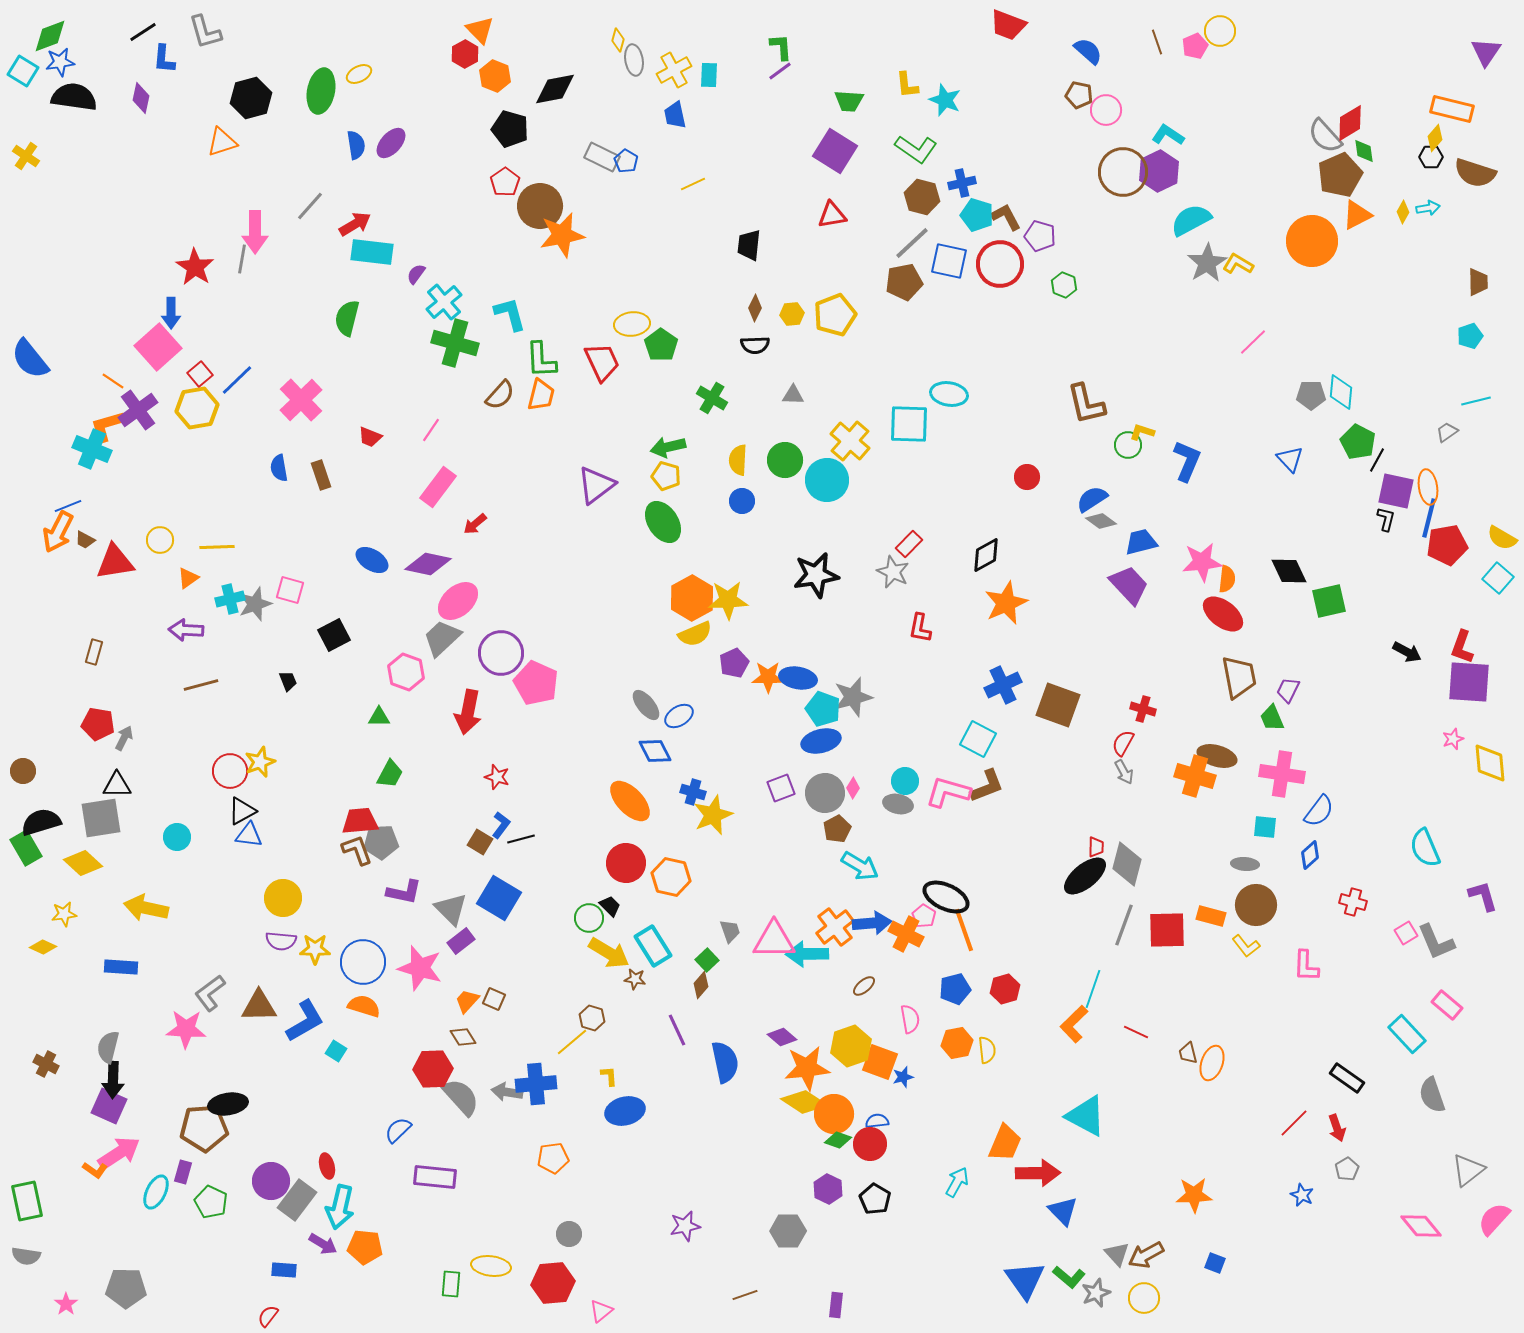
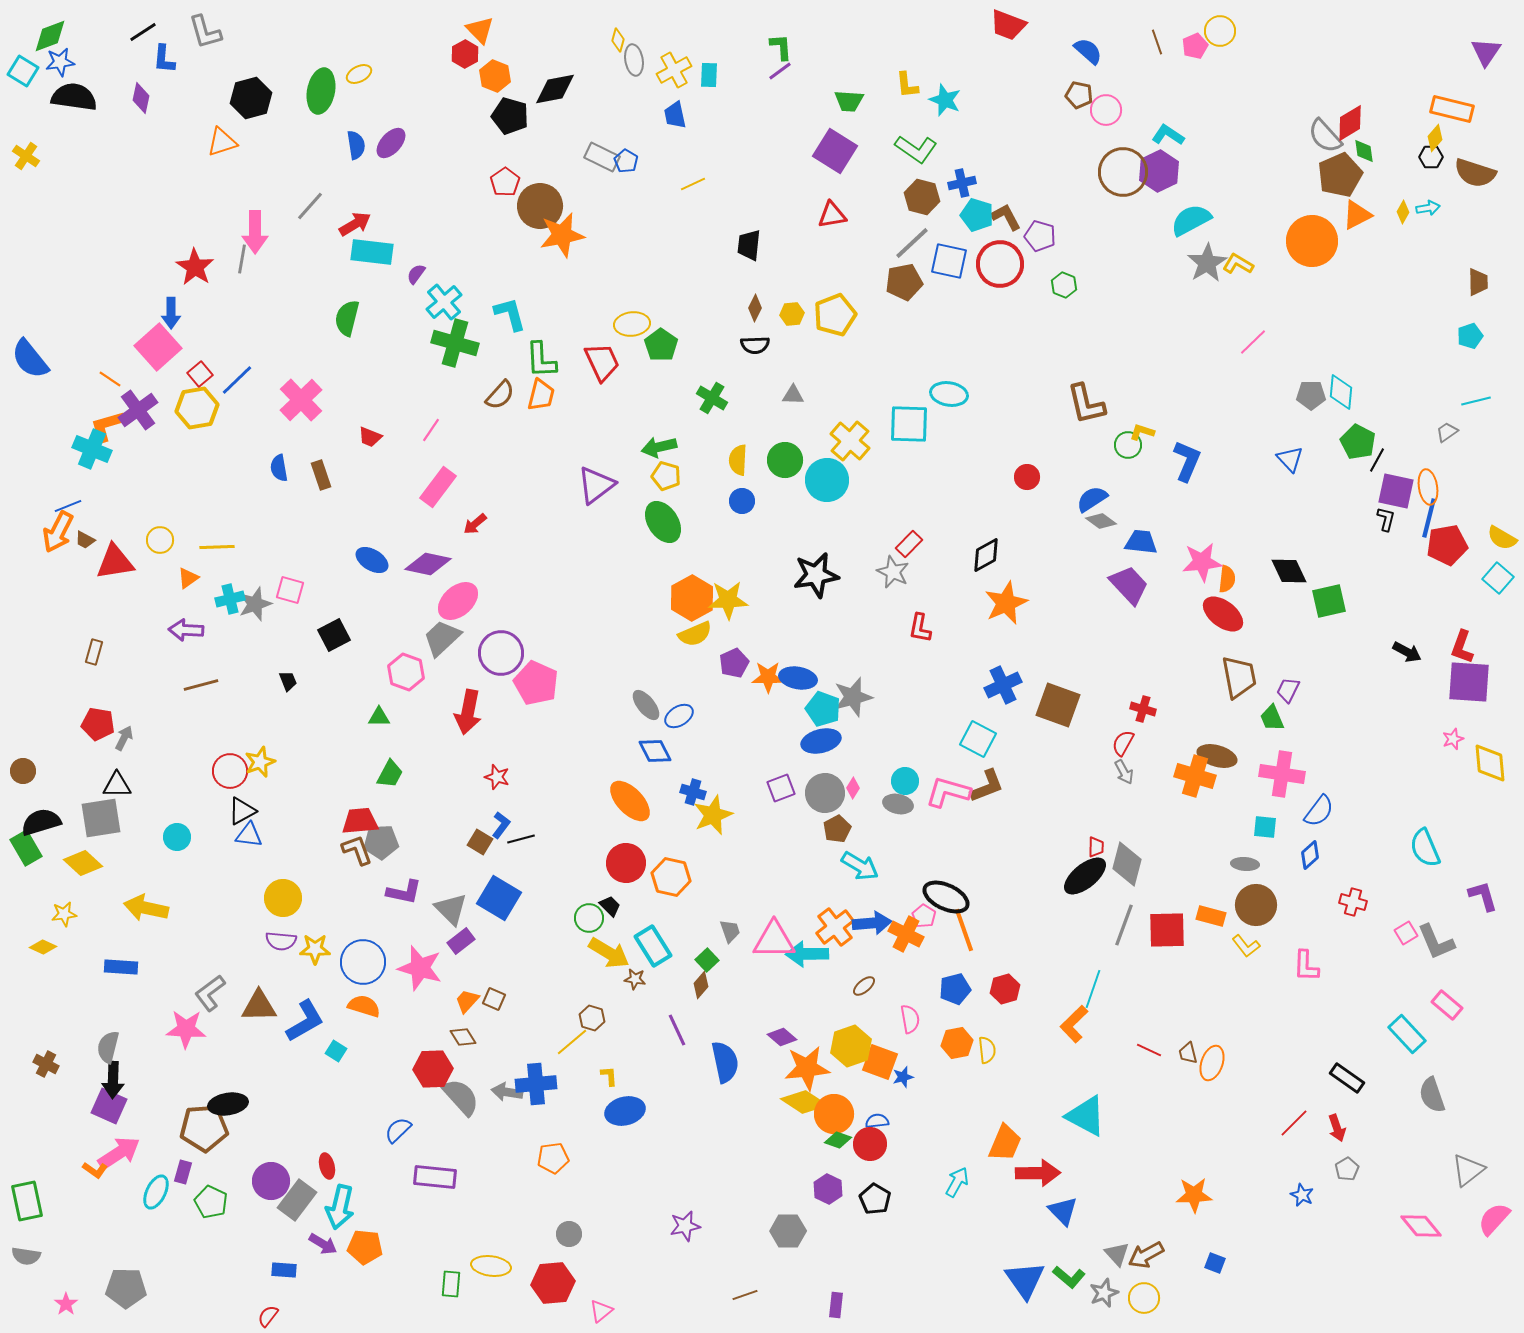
black pentagon at (510, 129): moved 13 px up
orange line at (113, 381): moved 3 px left, 2 px up
green arrow at (668, 447): moved 9 px left
blue trapezoid at (1141, 542): rotated 20 degrees clockwise
red line at (1136, 1032): moved 13 px right, 18 px down
gray star at (1096, 1293): moved 8 px right
